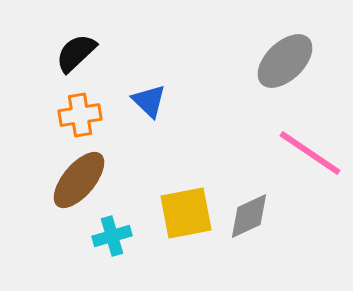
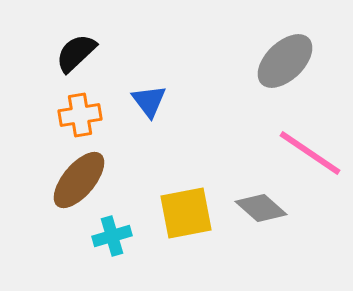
blue triangle: rotated 9 degrees clockwise
gray diamond: moved 12 px right, 8 px up; rotated 66 degrees clockwise
